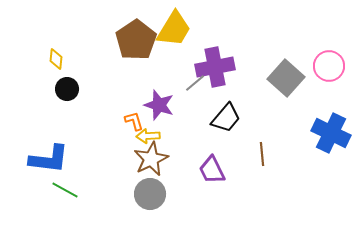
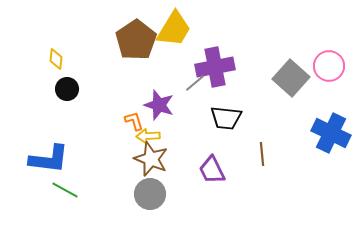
gray square: moved 5 px right
black trapezoid: rotated 56 degrees clockwise
brown star: rotated 24 degrees counterclockwise
